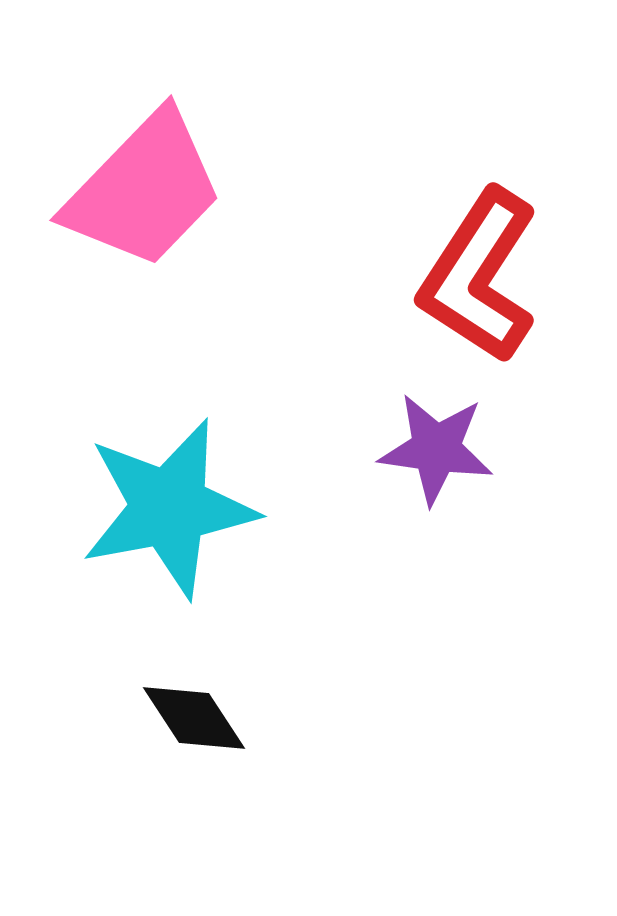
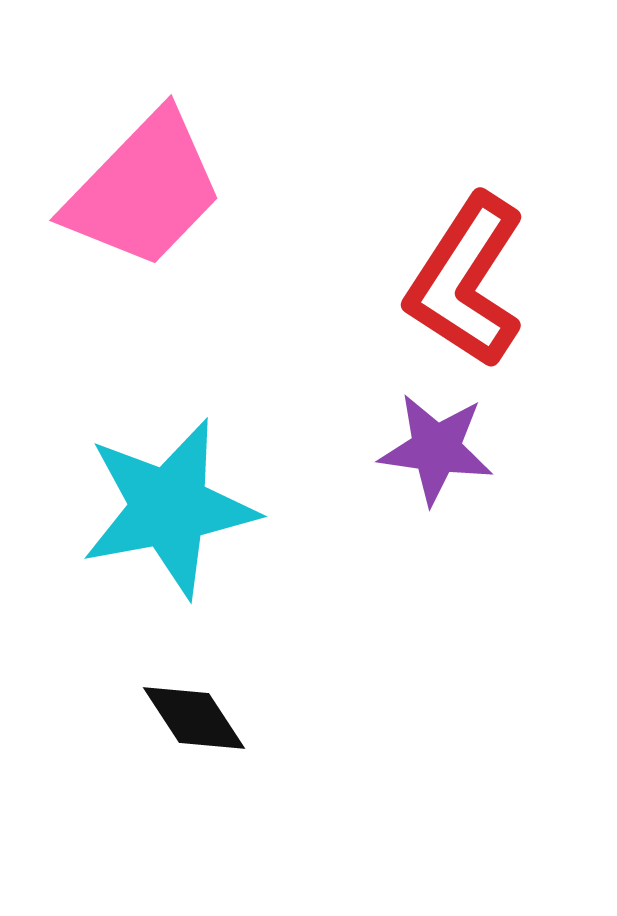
red L-shape: moved 13 px left, 5 px down
